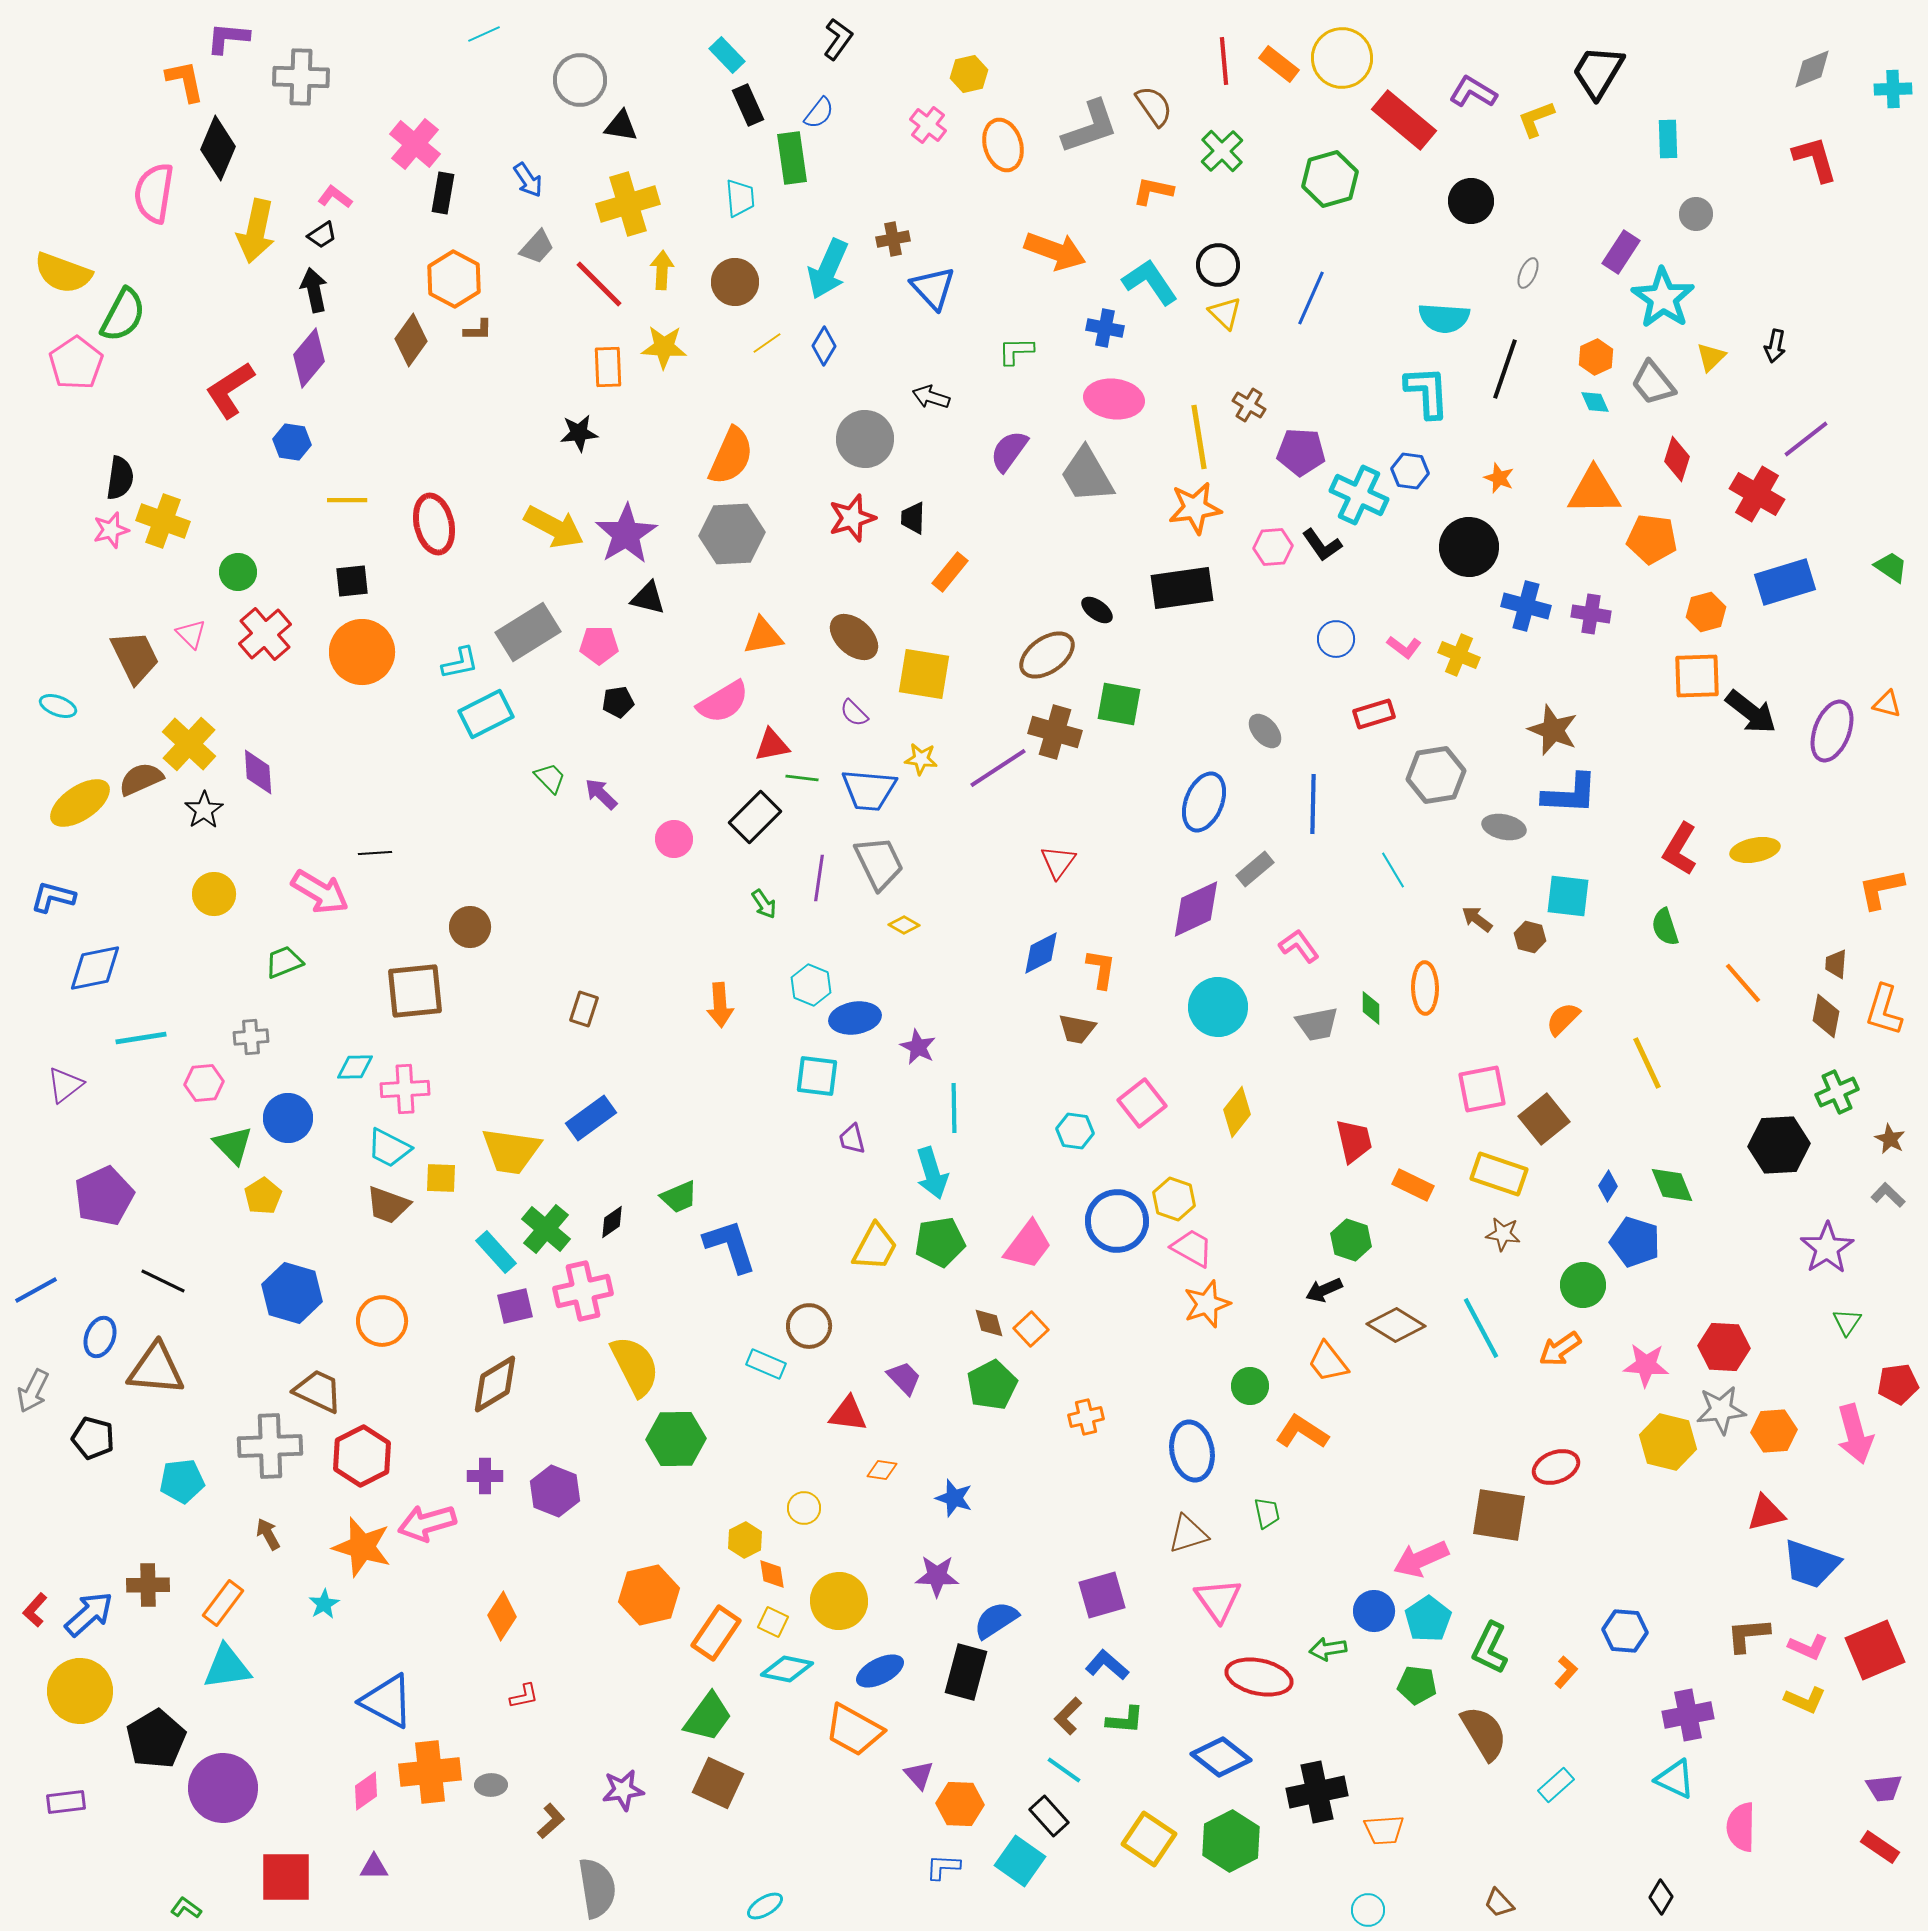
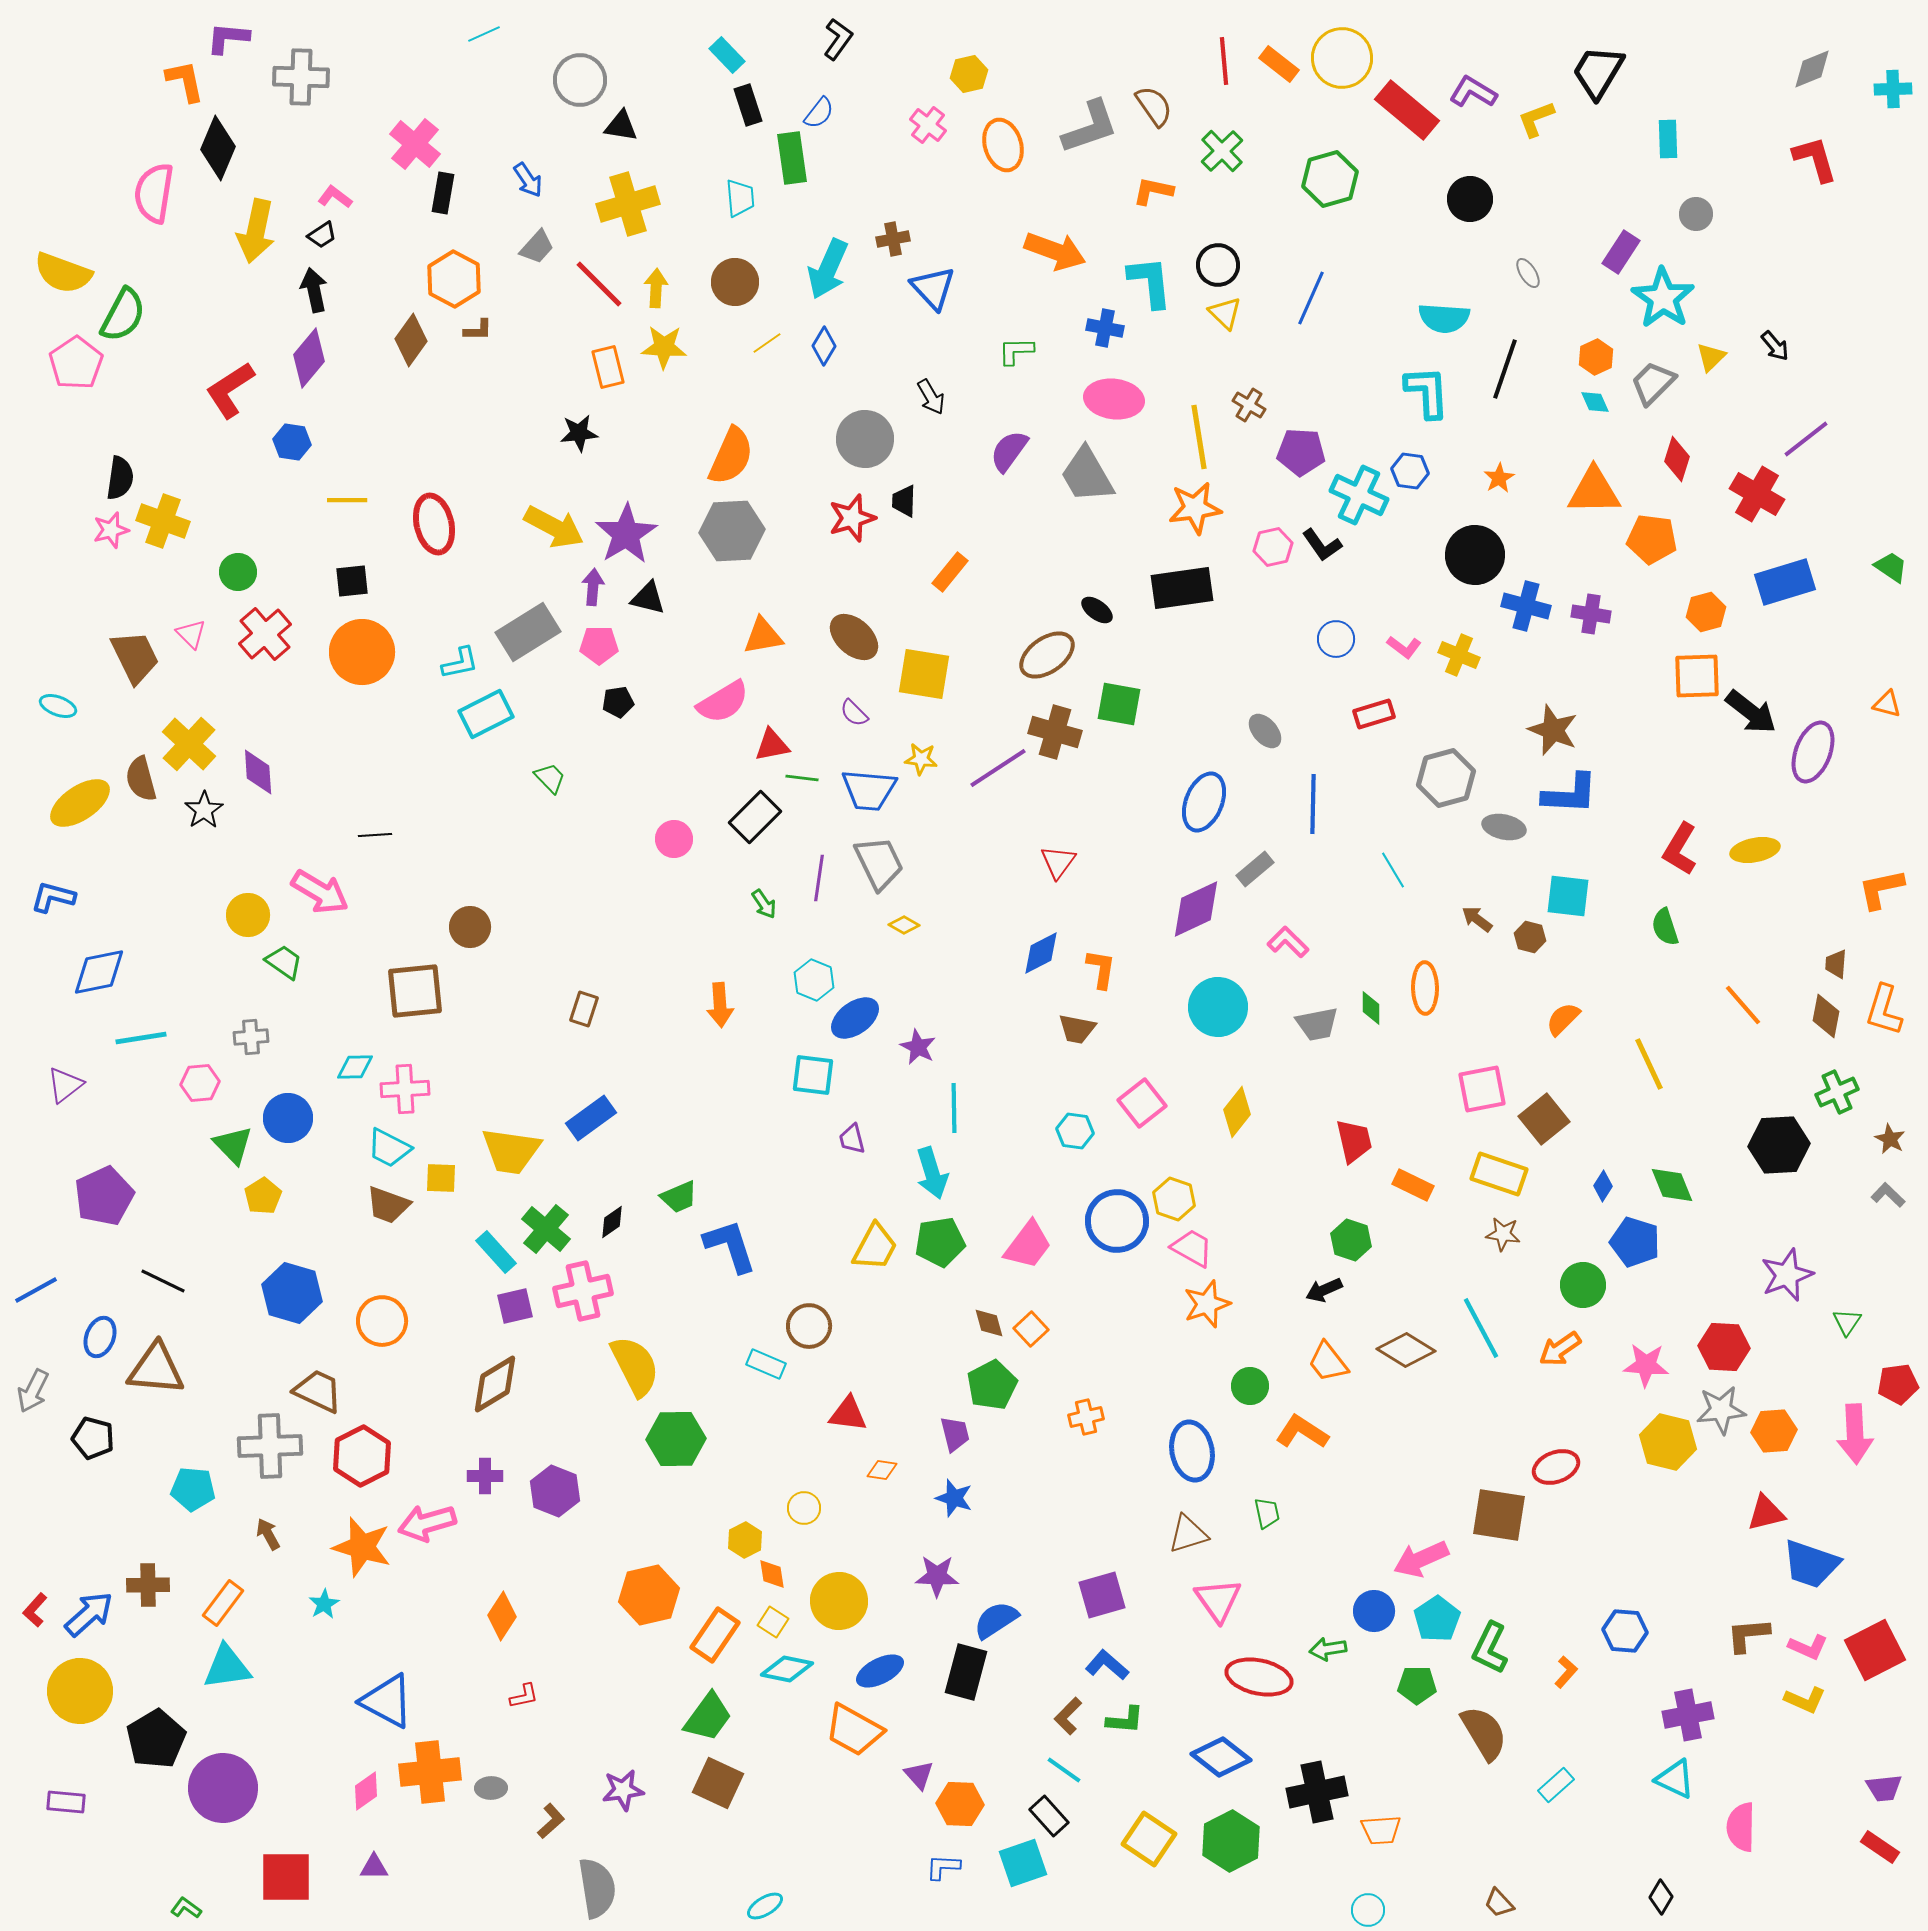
black rectangle at (748, 105): rotated 6 degrees clockwise
red rectangle at (1404, 120): moved 3 px right, 10 px up
black circle at (1471, 201): moved 1 px left, 2 px up
yellow arrow at (662, 270): moved 6 px left, 18 px down
gray ellipse at (1528, 273): rotated 56 degrees counterclockwise
cyan L-shape at (1150, 282): rotated 28 degrees clockwise
black arrow at (1775, 346): rotated 52 degrees counterclockwise
orange rectangle at (608, 367): rotated 12 degrees counterclockwise
gray trapezoid at (1653, 383): rotated 84 degrees clockwise
black arrow at (931, 397): rotated 138 degrees counterclockwise
orange star at (1499, 478): rotated 20 degrees clockwise
black trapezoid at (913, 518): moved 9 px left, 17 px up
gray hexagon at (732, 534): moved 3 px up
pink hexagon at (1273, 547): rotated 9 degrees counterclockwise
black circle at (1469, 547): moved 6 px right, 8 px down
purple ellipse at (1832, 731): moved 19 px left, 21 px down
gray hexagon at (1436, 775): moved 10 px right, 3 px down; rotated 6 degrees counterclockwise
brown semicircle at (141, 779): rotated 81 degrees counterclockwise
purple arrow at (601, 794): moved 8 px left, 207 px up; rotated 51 degrees clockwise
black line at (375, 853): moved 18 px up
yellow circle at (214, 894): moved 34 px right, 21 px down
pink L-shape at (1299, 946): moved 11 px left, 4 px up; rotated 9 degrees counterclockwise
green trapezoid at (284, 962): rotated 57 degrees clockwise
blue diamond at (95, 968): moved 4 px right, 4 px down
orange line at (1743, 983): moved 22 px down
cyan hexagon at (811, 985): moved 3 px right, 5 px up
blue ellipse at (855, 1018): rotated 27 degrees counterclockwise
yellow line at (1647, 1063): moved 2 px right, 1 px down
cyan square at (817, 1076): moved 4 px left, 1 px up
pink hexagon at (204, 1083): moved 4 px left
blue diamond at (1608, 1186): moved 5 px left
purple star at (1827, 1248): moved 40 px left, 27 px down; rotated 12 degrees clockwise
brown diamond at (1396, 1325): moved 10 px right, 25 px down
purple trapezoid at (904, 1378): moved 51 px right, 56 px down; rotated 30 degrees clockwise
pink arrow at (1855, 1434): rotated 12 degrees clockwise
cyan pentagon at (182, 1481): moved 11 px right, 8 px down; rotated 12 degrees clockwise
cyan pentagon at (1428, 1619): moved 9 px right
yellow square at (773, 1622): rotated 8 degrees clockwise
orange rectangle at (716, 1633): moved 1 px left, 2 px down
red square at (1875, 1650): rotated 4 degrees counterclockwise
green pentagon at (1417, 1685): rotated 6 degrees counterclockwise
gray ellipse at (491, 1785): moved 3 px down
purple rectangle at (66, 1802): rotated 12 degrees clockwise
orange trapezoid at (1384, 1830): moved 3 px left
cyan square at (1020, 1861): moved 3 px right, 2 px down; rotated 36 degrees clockwise
